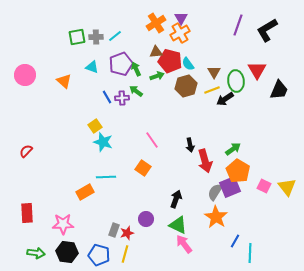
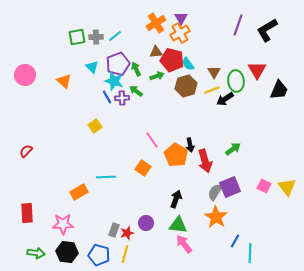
red pentagon at (170, 61): moved 2 px right, 1 px up
purple pentagon at (121, 64): moved 3 px left
cyan triangle at (92, 67): rotated 24 degrees clockwise
cyan star at (103, 142): moved 11 px right, 61 px up
orange pentagon at (238, 171): moved 62 px left, 16 px up
orange rectangle at (85, 192): moved 6 px left
purple circle at (146, 219): moved 4 px down
green triangle at (178, 225): rotated 18 degrees counterclockwise
